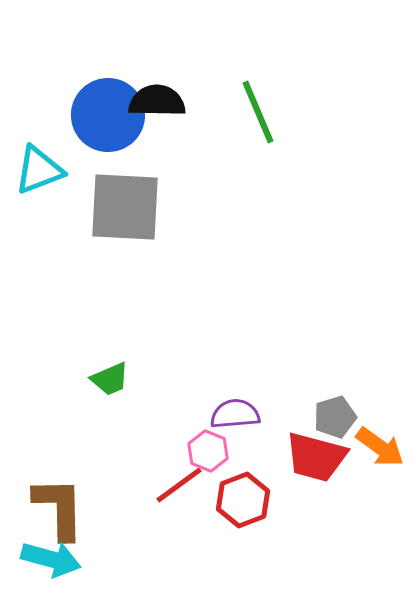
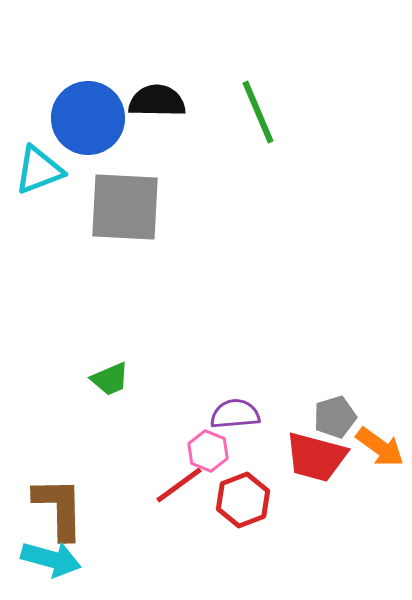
blue circle: moved 20 px left, 3 px down
